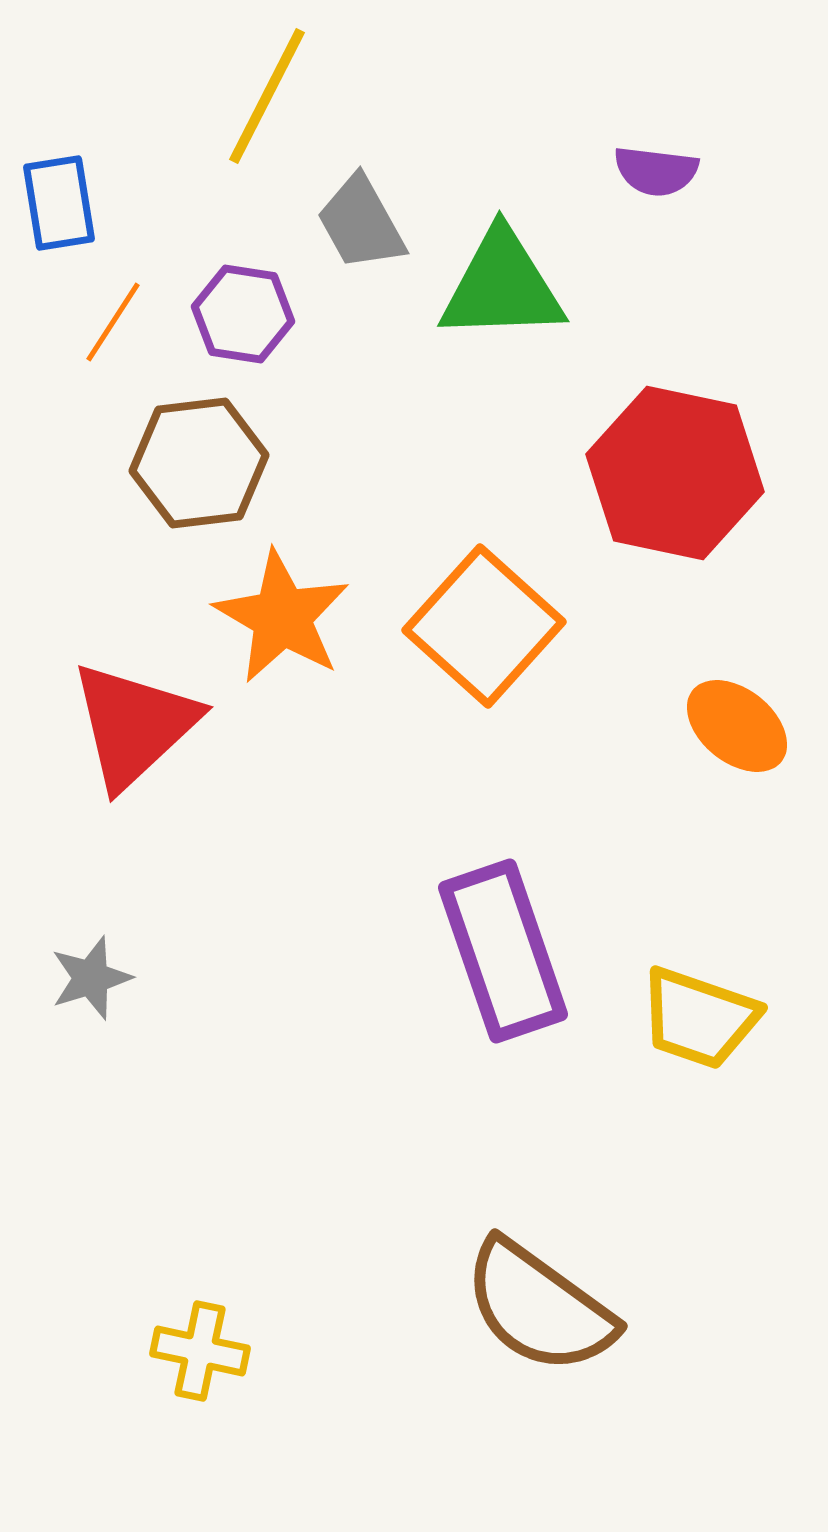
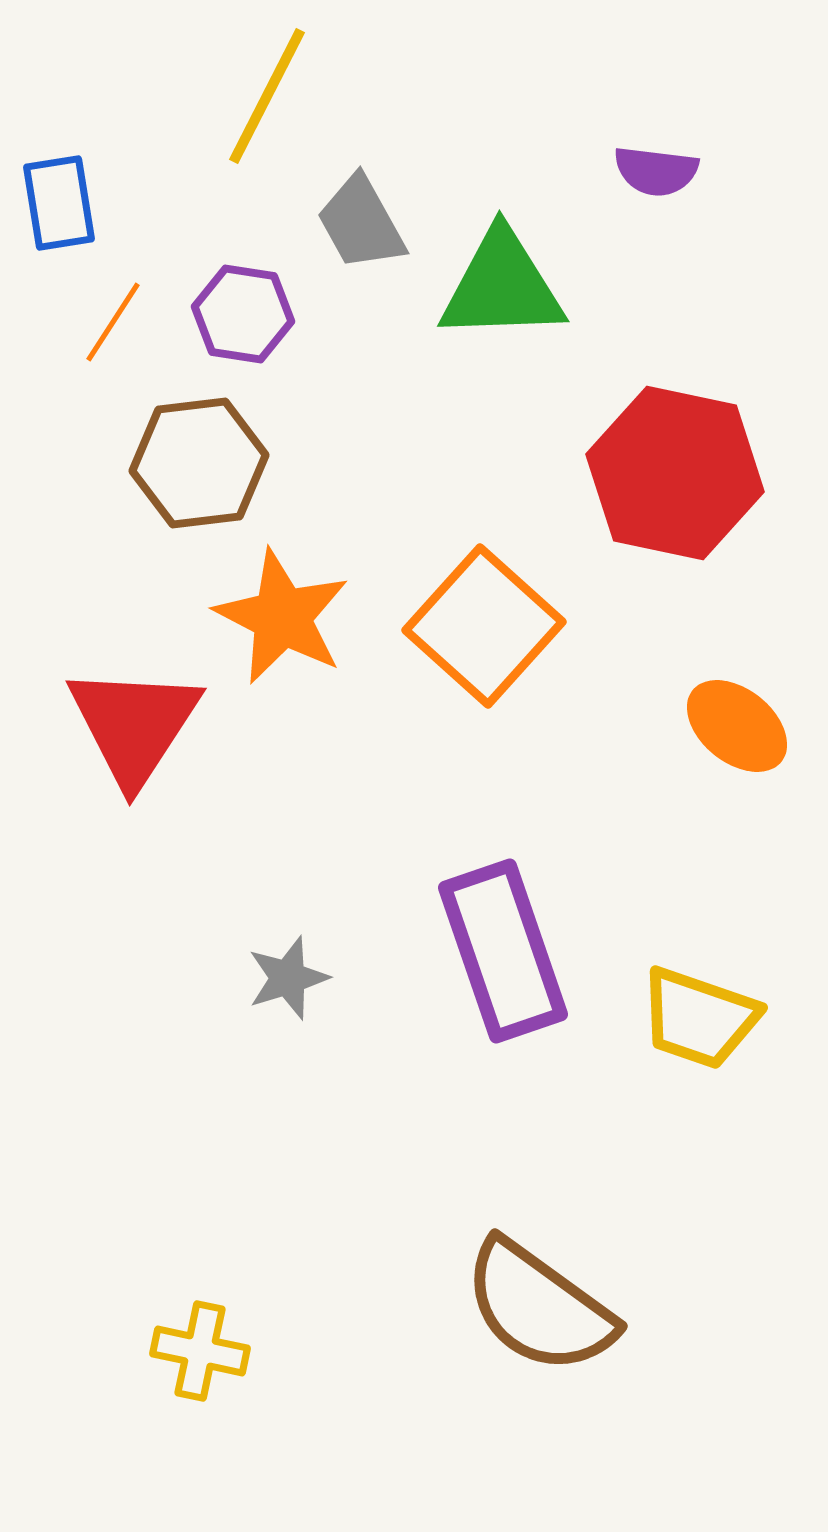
orange star: rotated 3 degrees counterclockwise
red triangle: rotated 14 degrees counterclockwise
gray star: moved 197 px right
